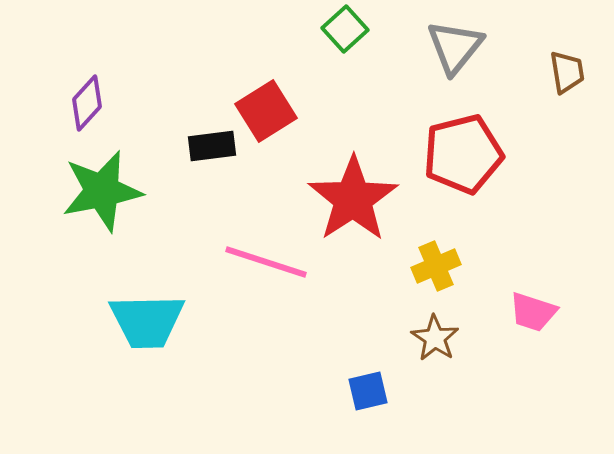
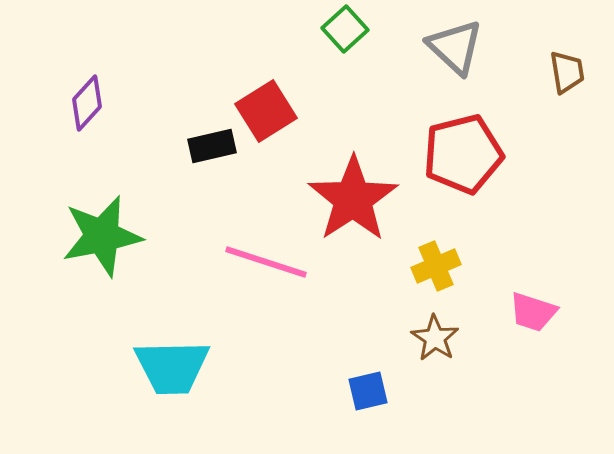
gray triangle: rotated 26 degrees counterclockwise
black rectangle: rotated 6 degrees counterclockwise
green star: moved 45 px down
cyan trapezoid: moved 25 px right, 46 px down
